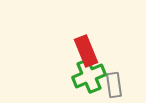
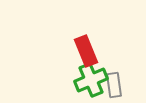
green cross: moved 2 px right, 4 px down
